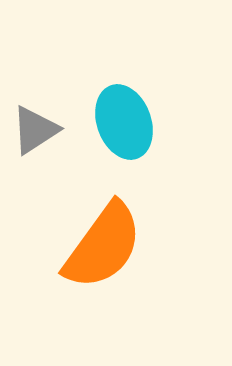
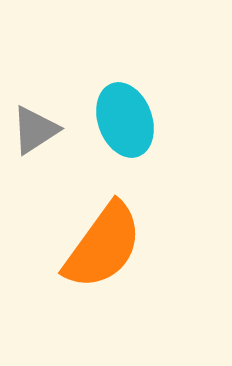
cyan ellipse: moved 1 px right, 2 px up
